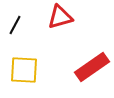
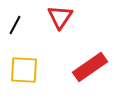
red triangle: rotated 40 degrees counterclockwise
red rectangle: moved 2 px left
